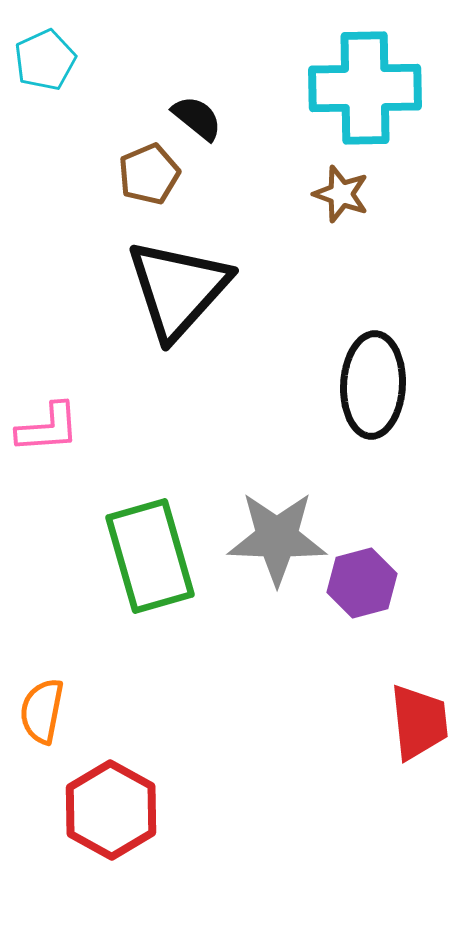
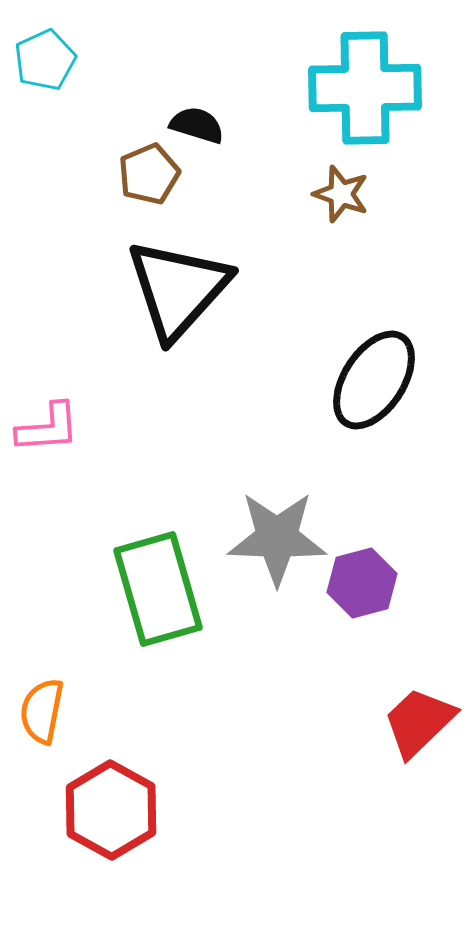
black semicircle: moved 7 px down; rotated 22 degrees counterclockwise
black ellipse: moved 1 px right, 5 px up; rotated 30 degrees clockwise
green rectangle: moved 8 px right, 33 px down
red trapezoid: rotated 128 degrees counterclockwise
